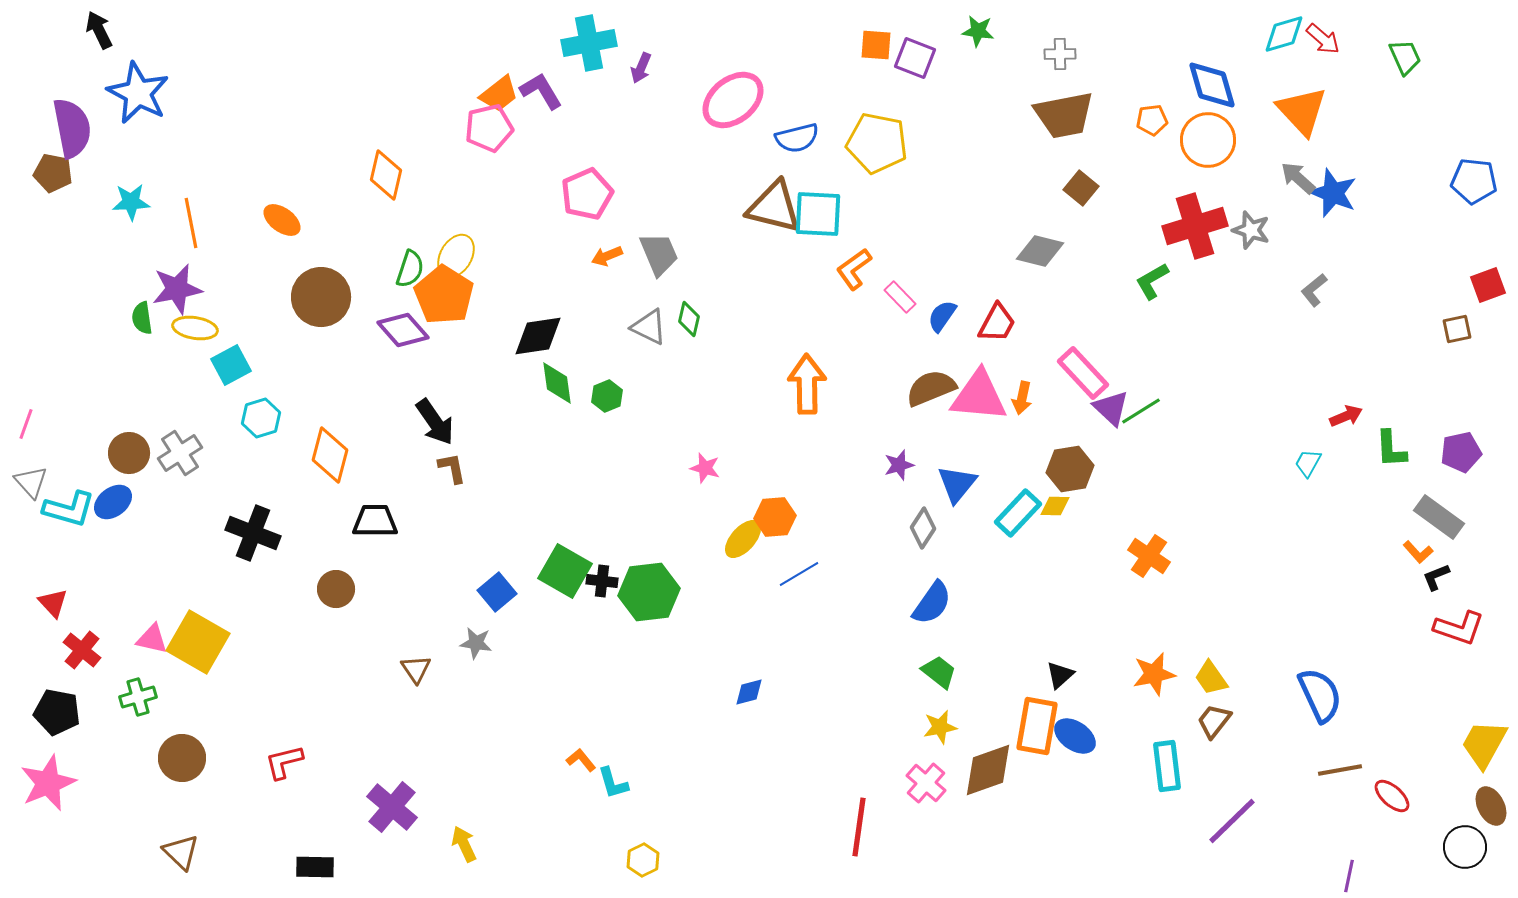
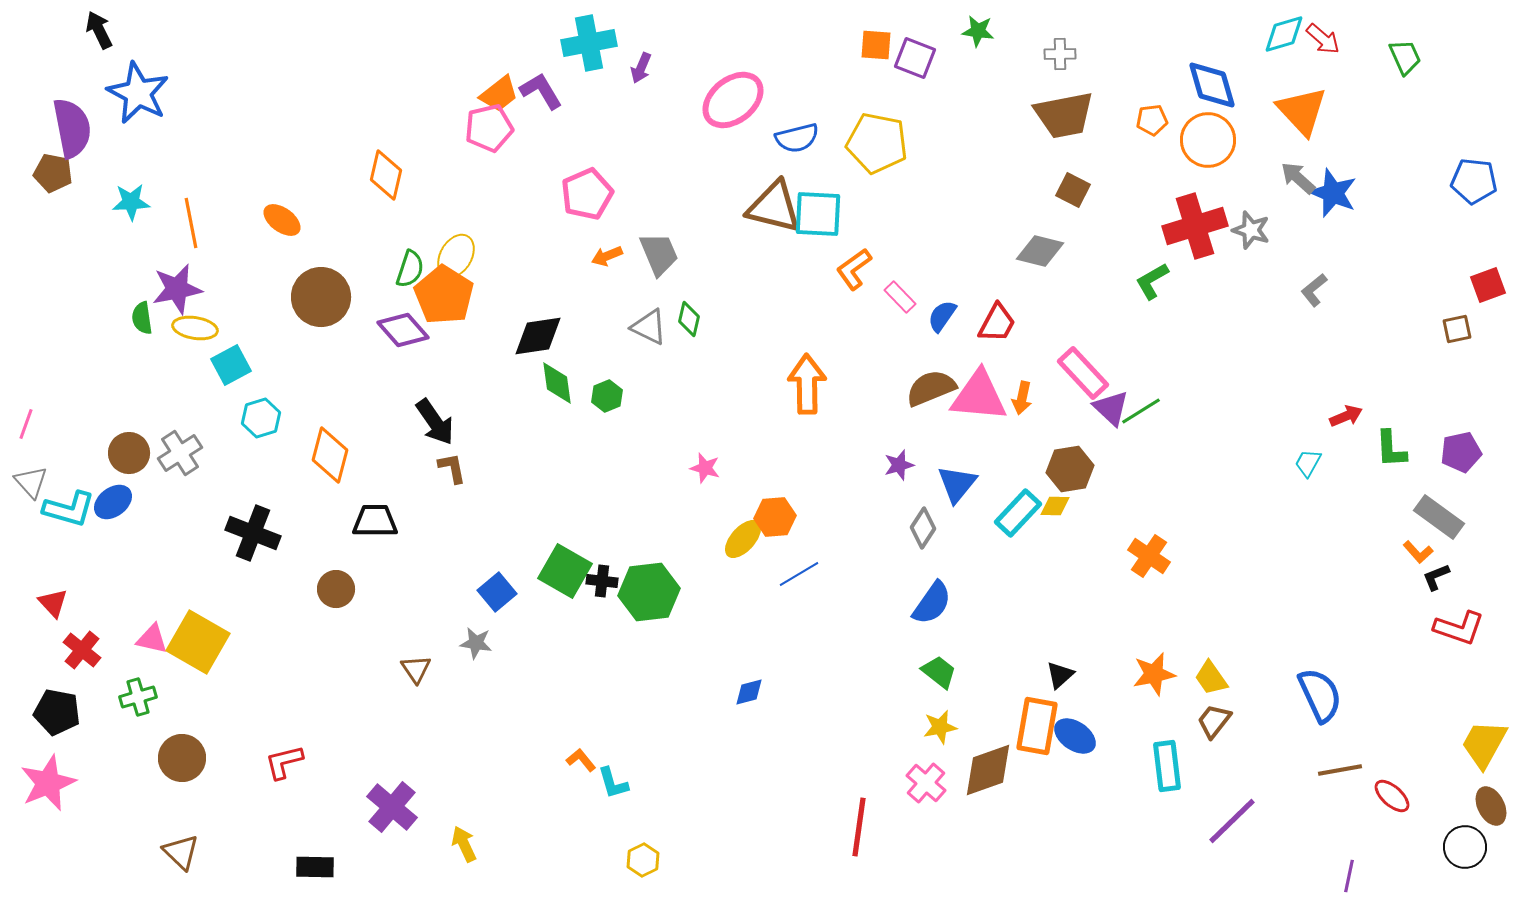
brown square at (1081, 188): moved 8 px left, 2 px down; rotated 12 degrees counterclockwise
